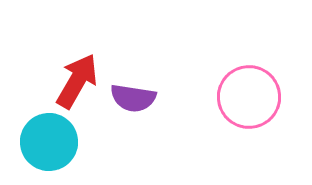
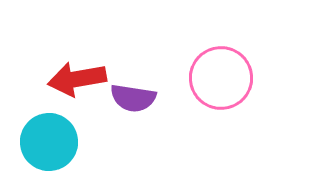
red arrow: moved 2 px up; rotated 130 degrees counterclockwise
pink circle: moved 28 px left, 19 px up
